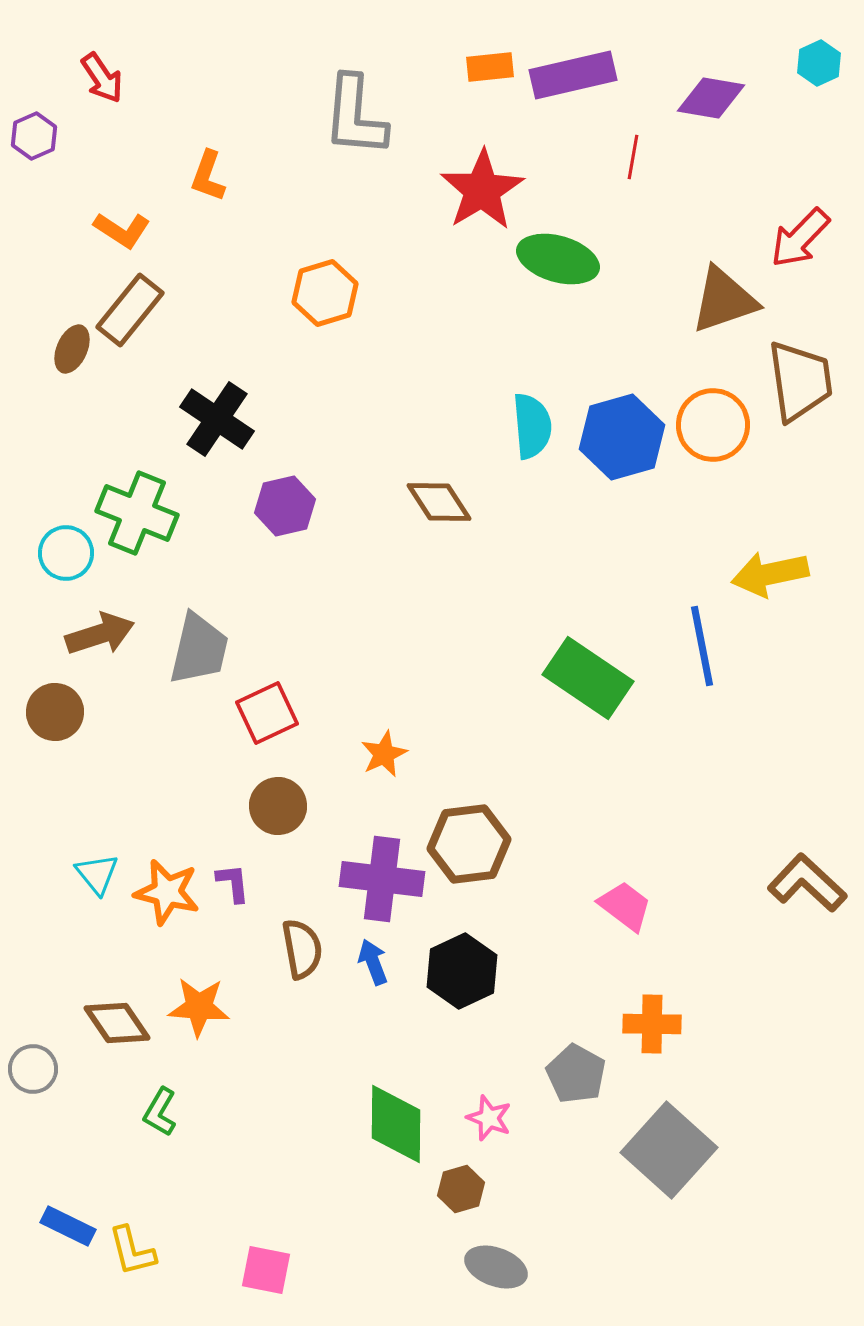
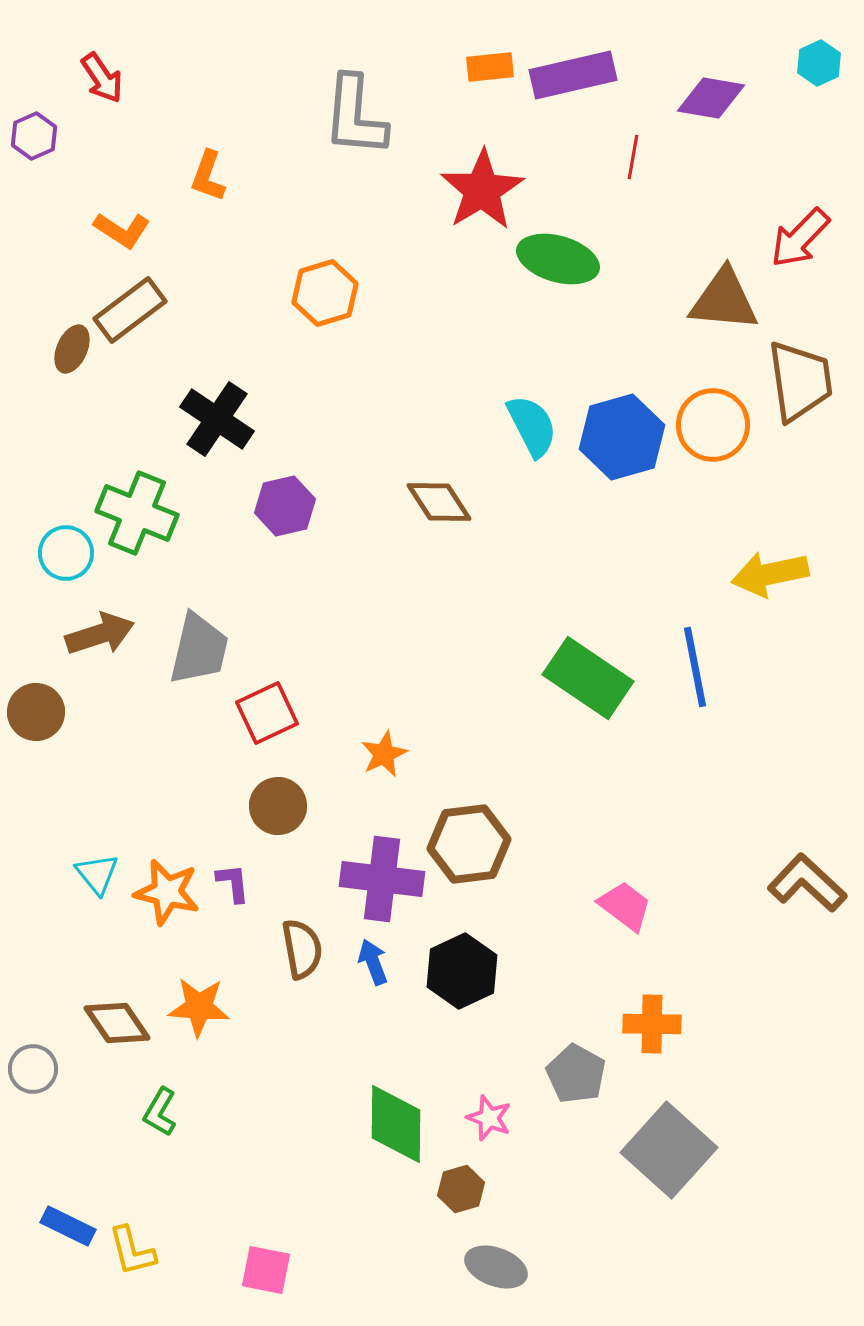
brown triangle at (724, 300): rotated 24 degrees clockwise
brown rectangle at (130, 310): rotated 14 degrees clockwise
cyan semicircle at (532, 426): rotated 22 degrees counterclockwise
blue line at (702, 646): moved 7 px left, 21 px down
brown circle at (55, 712): moved 19 px left
